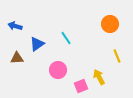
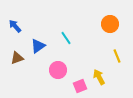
blue arrow: rotated 32 degrees clockwise
blue triangle: moved 1 px right, 2 px down
brown triangle: rotated 16 degrees counterclockwise
pink square: moved 1 px left
